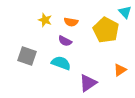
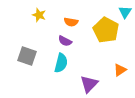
cyan triangle: rotated 16 degrees clockwise
yellow star: moved 6 px left, 5 px up
cyan semicircle: rotated 84 degrees clockwise
purple triangle: moved 1 px right, 1 px down; rotated 12 degrees counterclockwise
